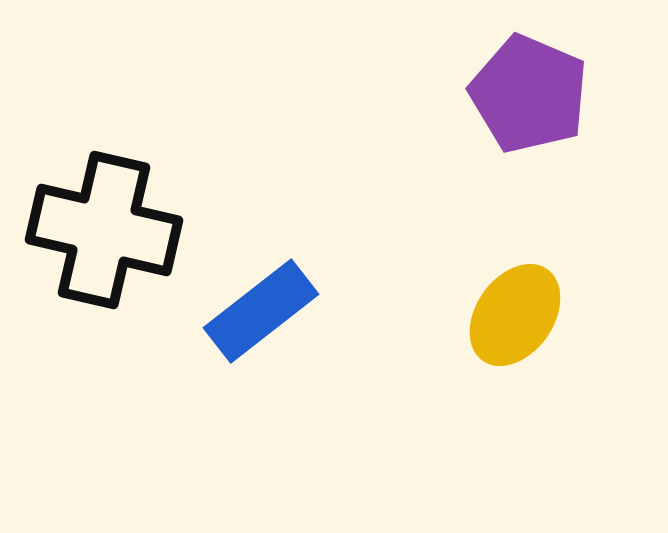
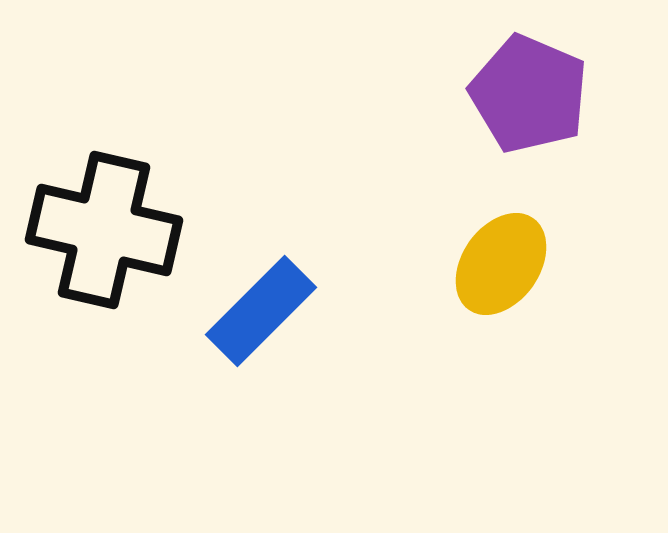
blue rectangle: rotated 7 degrees counterclockwise
yellow ellipse: moved 14 px left, 51 px up
